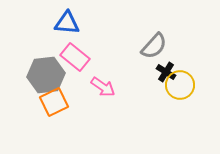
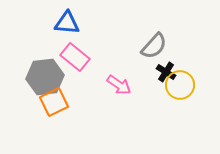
gray hexagon: moved 1 px left, 2 px down
pink arrow: moved 16 px right, 2 px up
